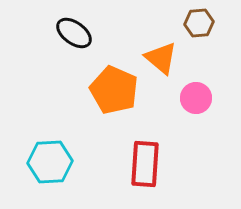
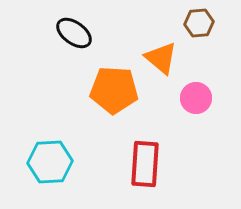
orange pentagon: rotated 21 degrees counterclockwise
